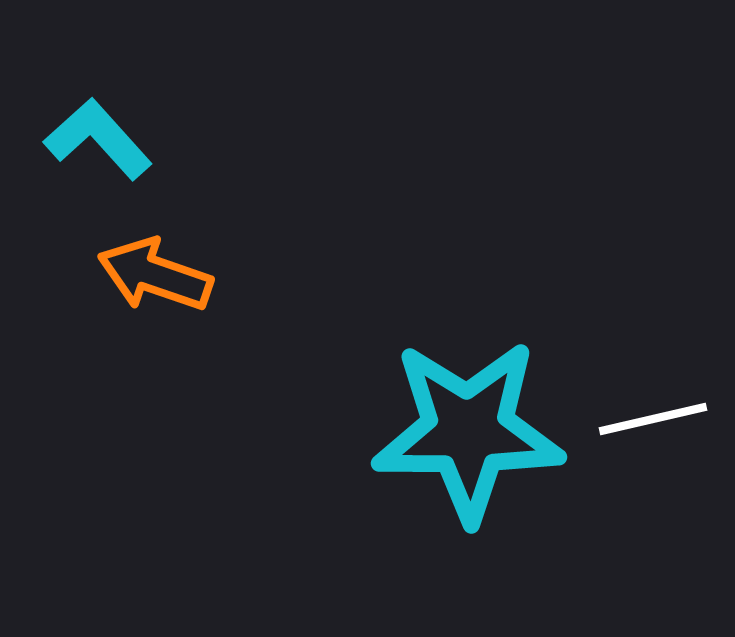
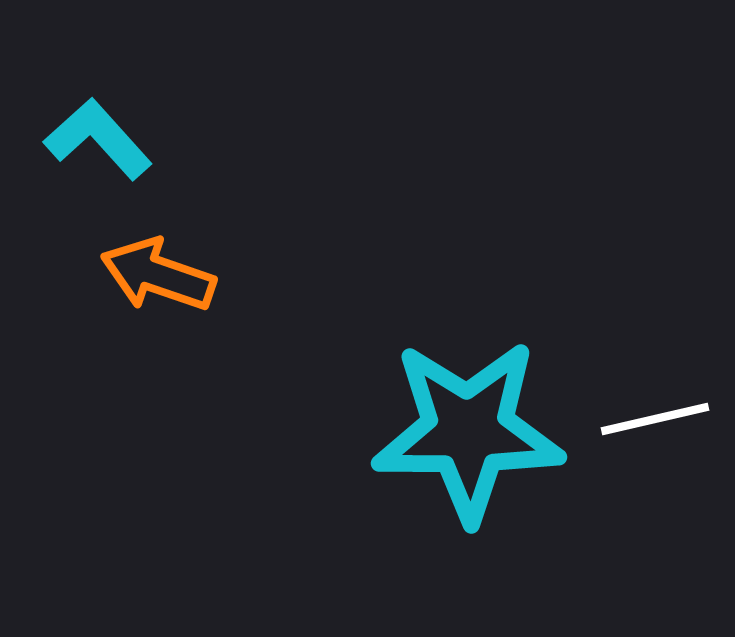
orange arrow: moved 3 px right
white line: moved 2 px right
